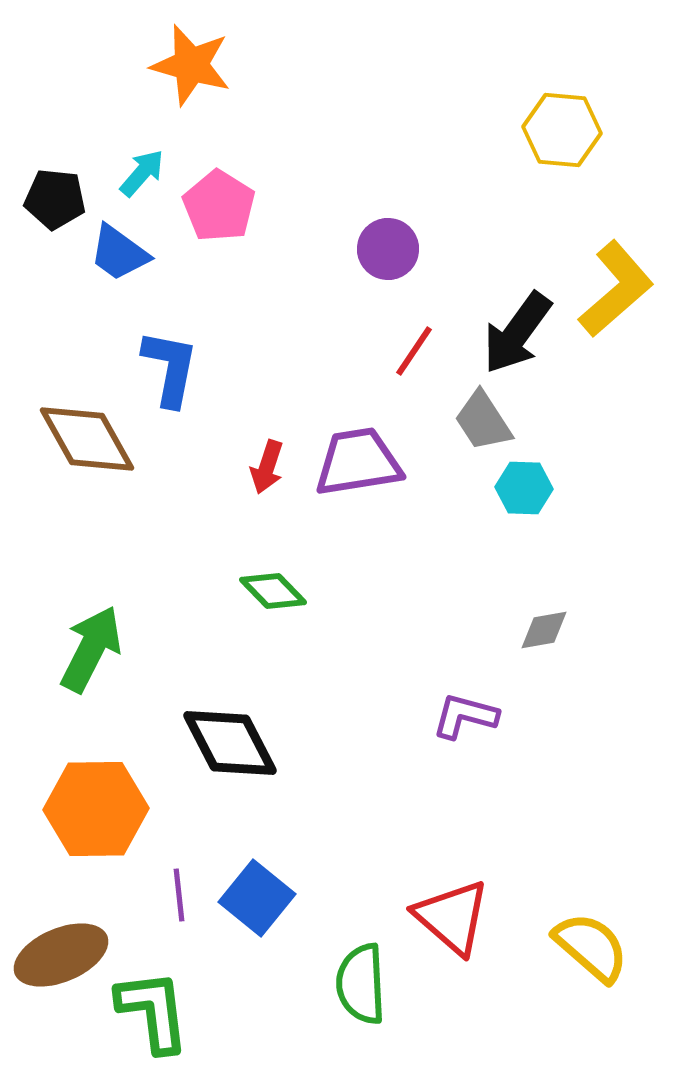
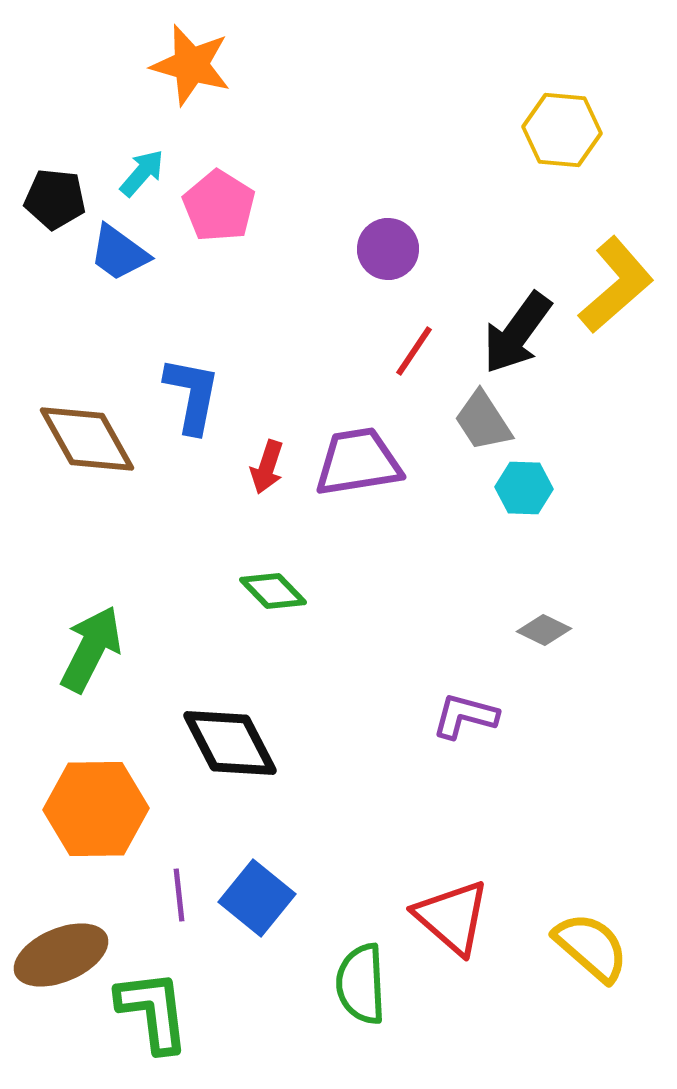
yellow L-shape: moved 4 px up
blue L-shape: moved 22 px right, 27 px down
gray diamond: rotated 36 degrees clockwise
